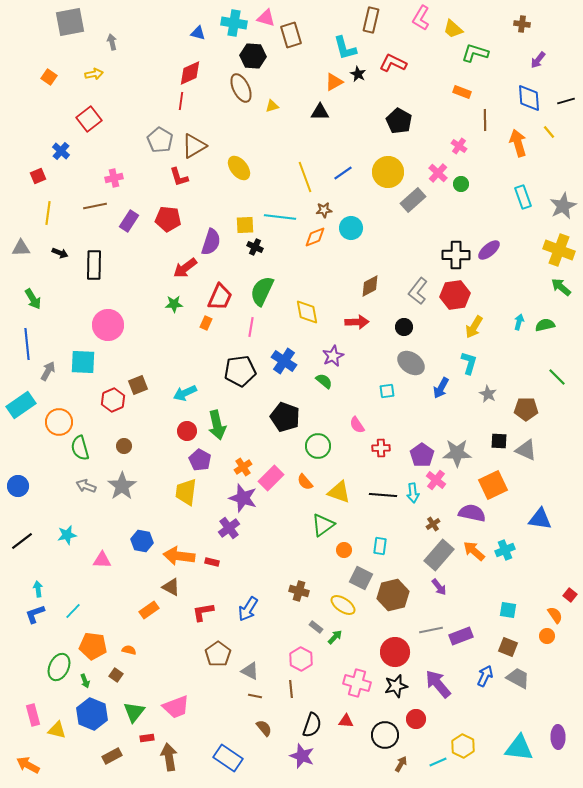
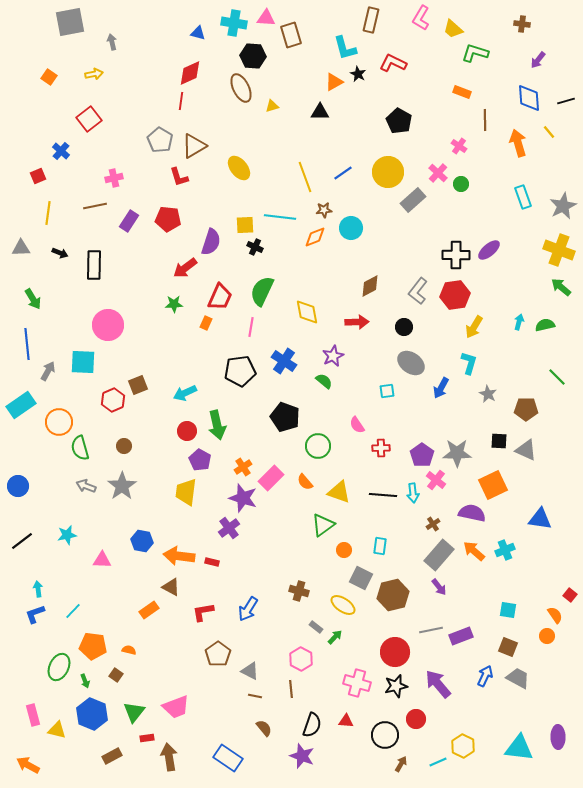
pink triangle at (266, 18): rotated 12 degrees counterclockwise
